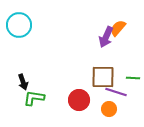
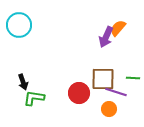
brown square: moved 2 px down
red circle: moved 7 px up
